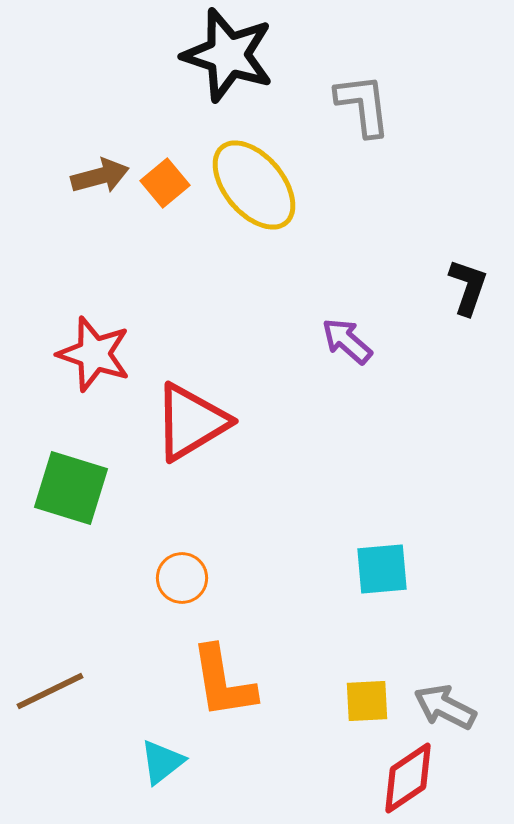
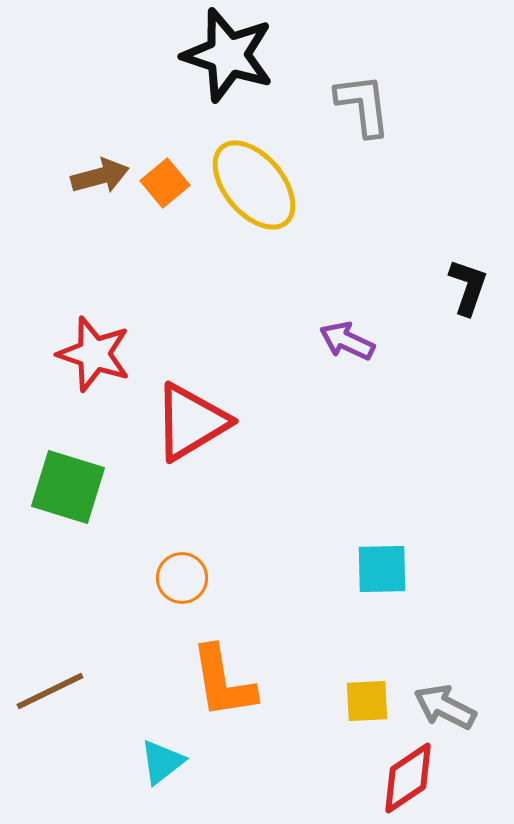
purple arrow: rotated 16 degrees counterclockwise
green square: moved 3 px left, 1 px up
cyan square: rotated 4 degrees clockwise
